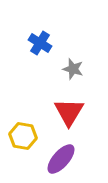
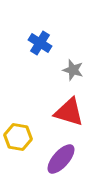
gray star: moved 1 px down
red triangle: rotated 44 degrees counterclockwise
yellow hexagon: moved 5 px left, 1 px down
